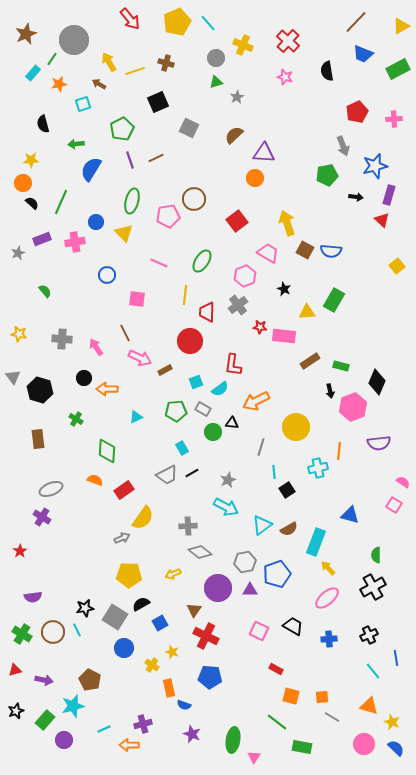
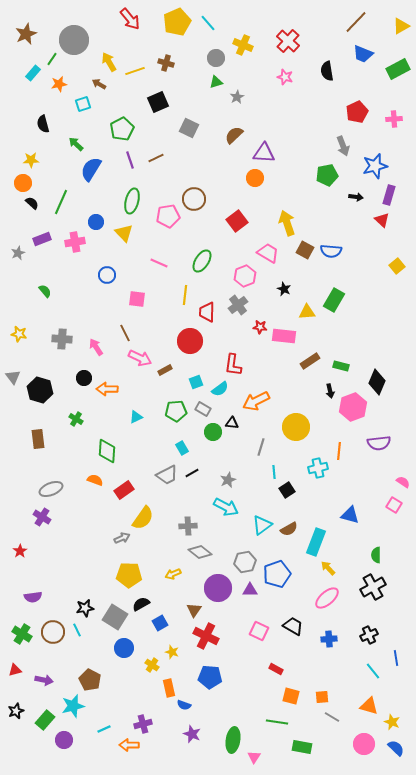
green arrow at (76, 144): rotated 49 degrees clockwise
green line at (277, 722): rotated 30 degrees counterclockwise
